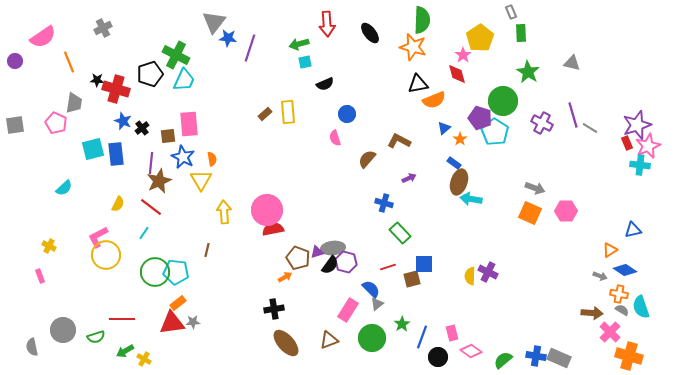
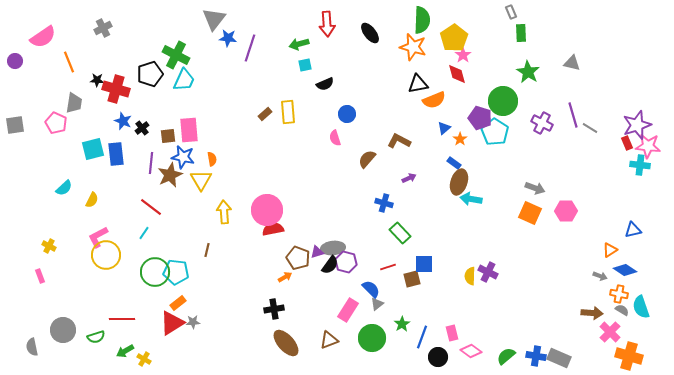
gray triangle at (214, 22): moved 3 px up
yellow pentagon at (480, 38): moved 26 px left
cyan square at (305, 62): moved 3 px down
pink rectangle at (189, 124): moved 6 px down
pink star at (648, 146): rotated 30 degrees clockwise
blue star at (183, 157): rotated 15 degrees counterclockwise
brown star at (159, 181): moved 11 px right, 6 px up
yellow semicircle at (118, 204): moved 26 px left, 4 px up
red triangle at (172, 323): rotated 24 degrees counterclockwise
green semicircle at (503, 360): moved 3 px right, 4 px up
